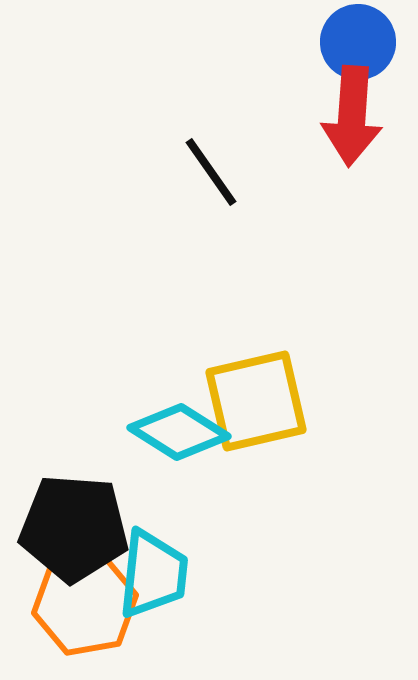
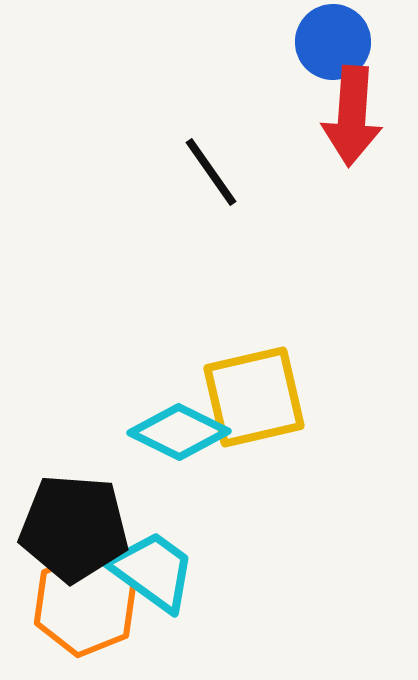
blue circle: moved 25 px left
yellow square: moved 2 px left, 4 px up
cyan diamond: rotated 6 degrees counterclockwise
cyan trapezoid: moved 3 px up; rotated 60 degrees counterclockwise
orange hexagon: rotated 12 degrees counterclockwise
